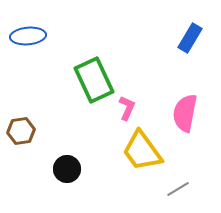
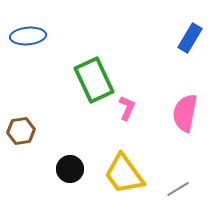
yellow trapezoid: moved 18 px left, 23 px down
black circle: moved 3 px right
